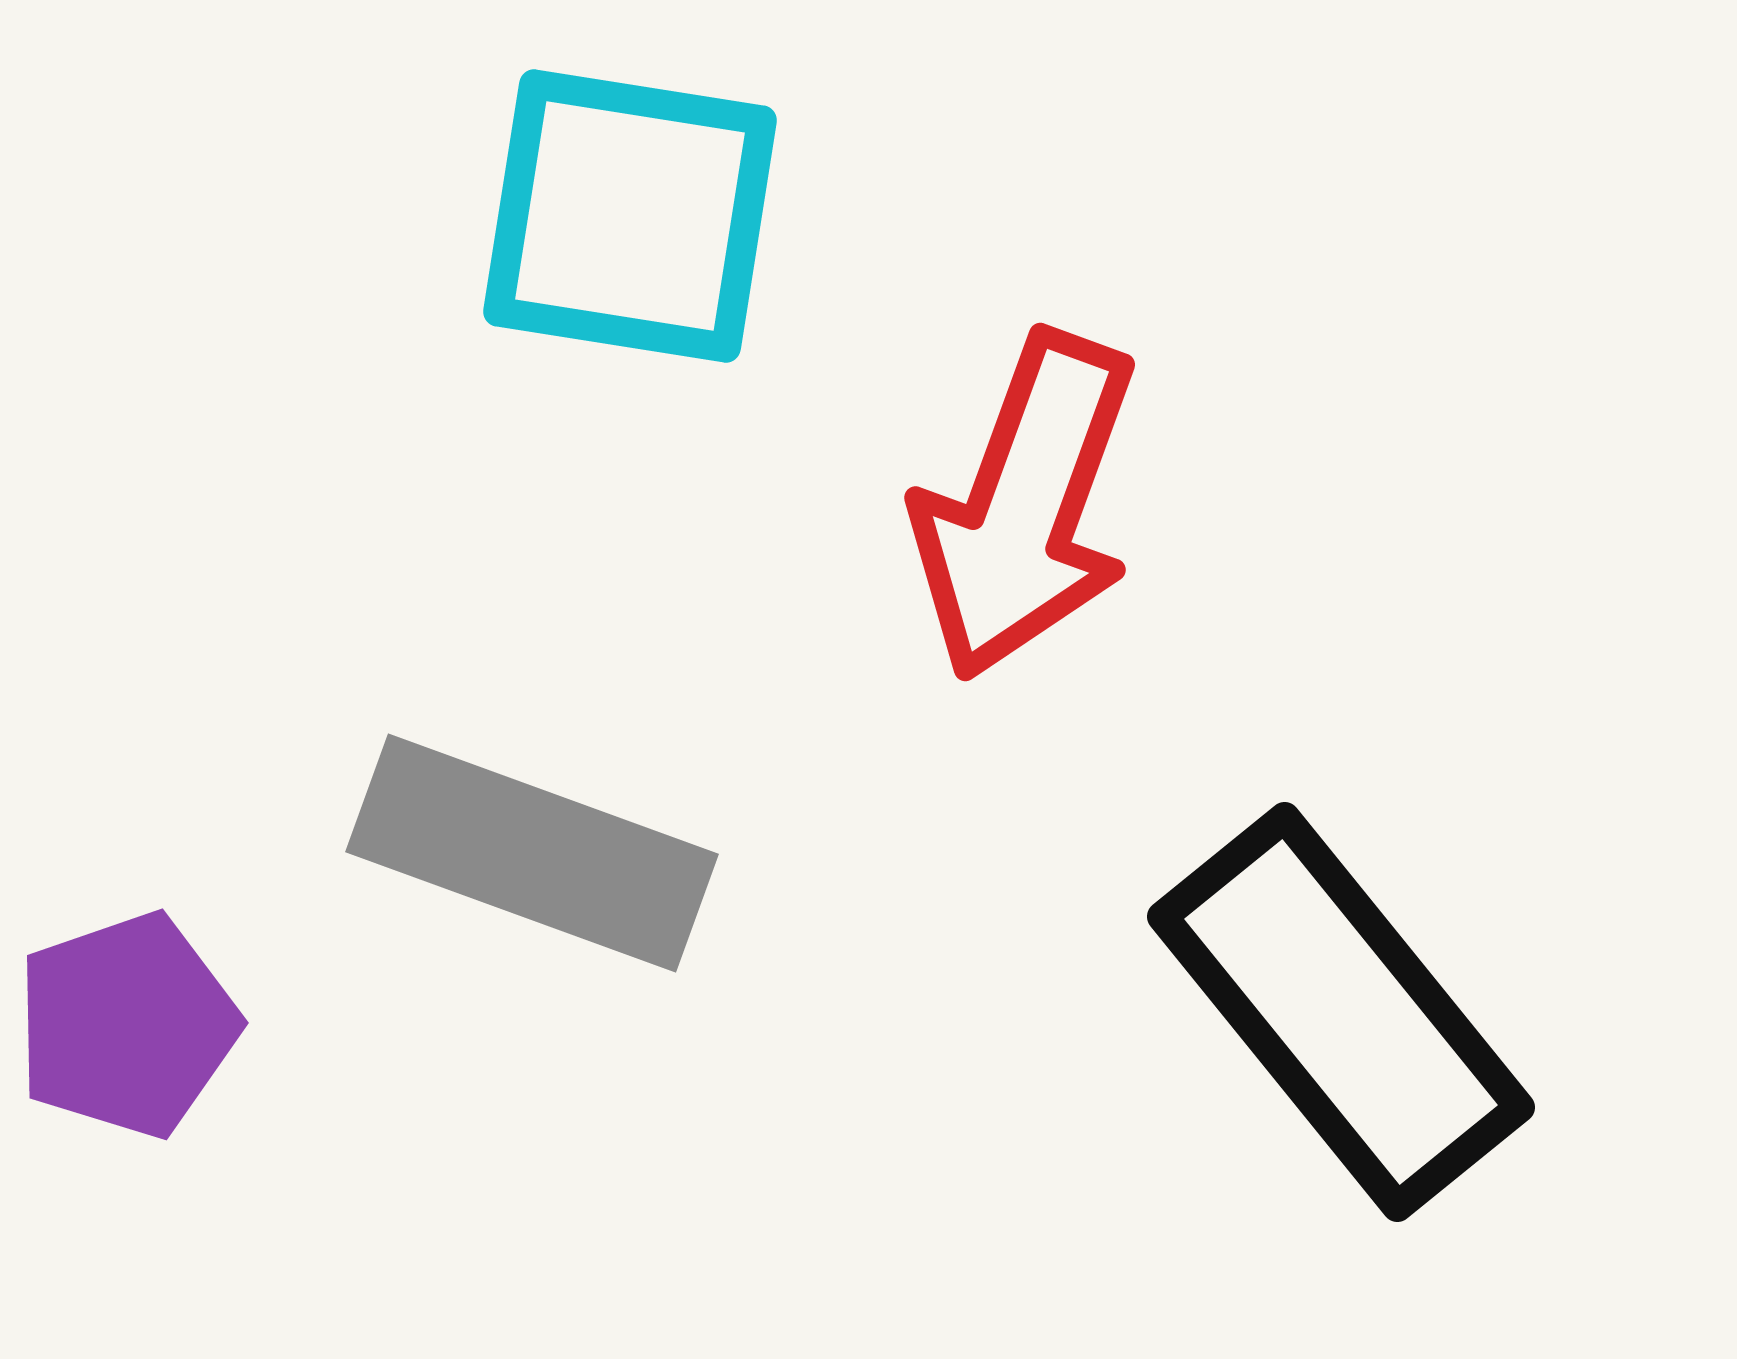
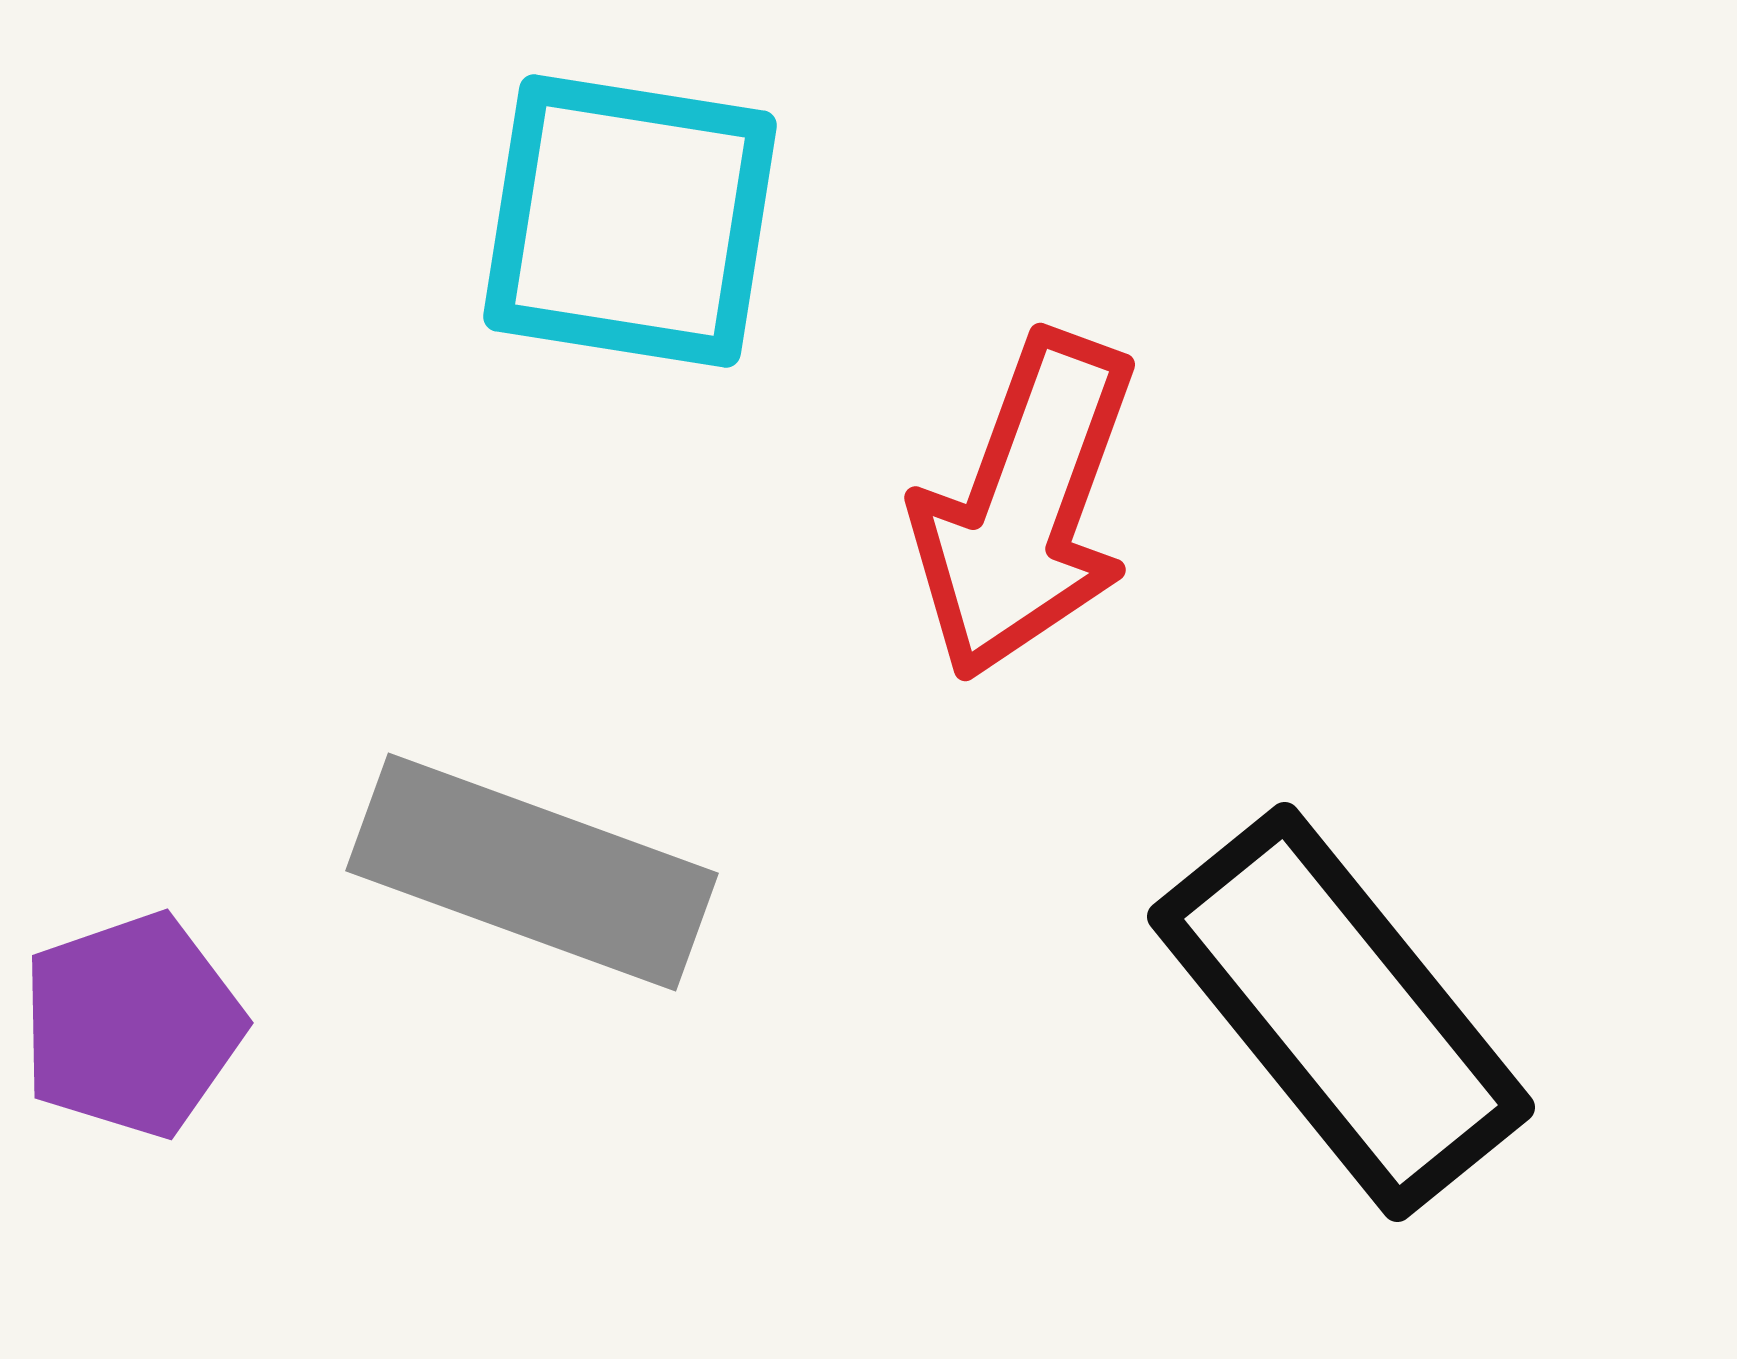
cyan square: moved 5 px down
gray rectangle: moved 19 px down
purple pentagon: moved 5 px right
